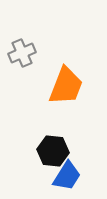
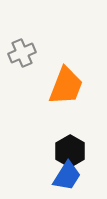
black hexagon: moved 17 px right; rotated 24 degrees clockwise
